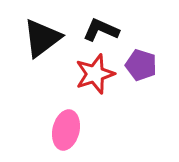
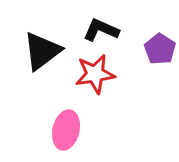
black triangle: moved 13 px down
purple pentagon: moved 19 px right, 16 px up; rotated 16 degrees clockwise
red star: rotated 9 degrees clockwise
